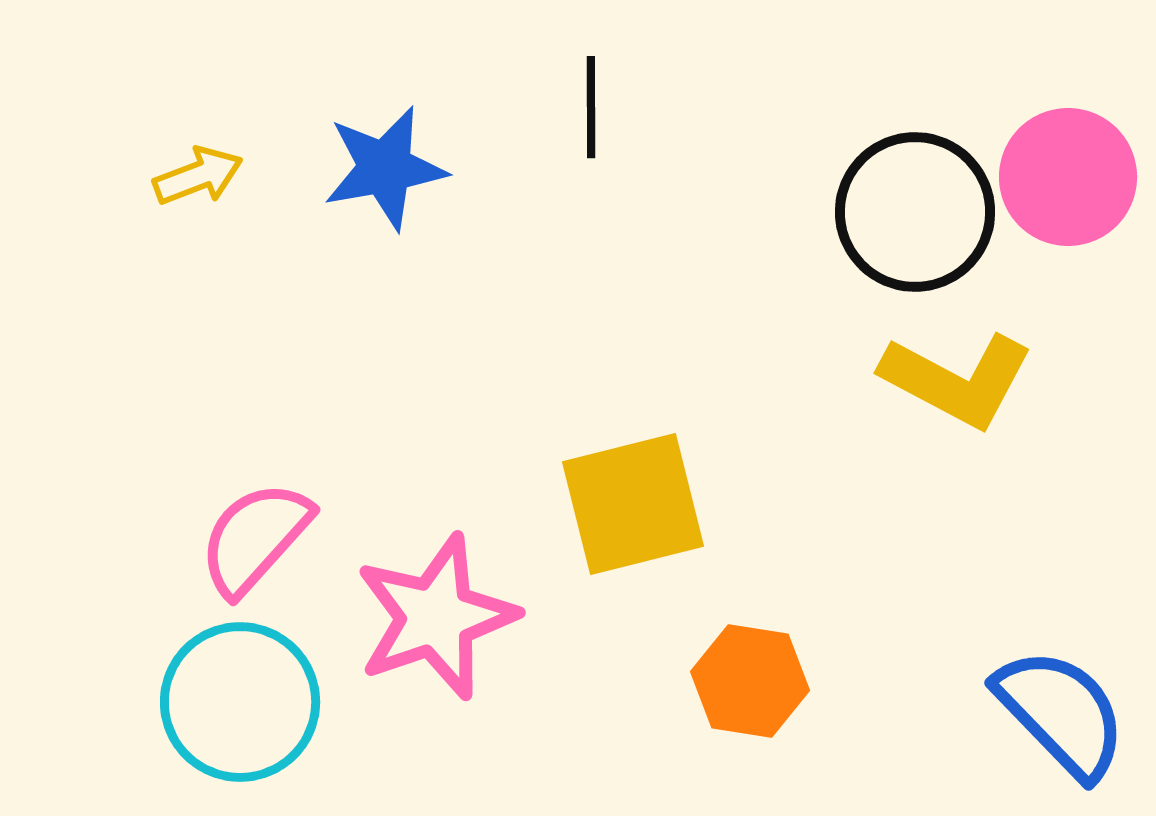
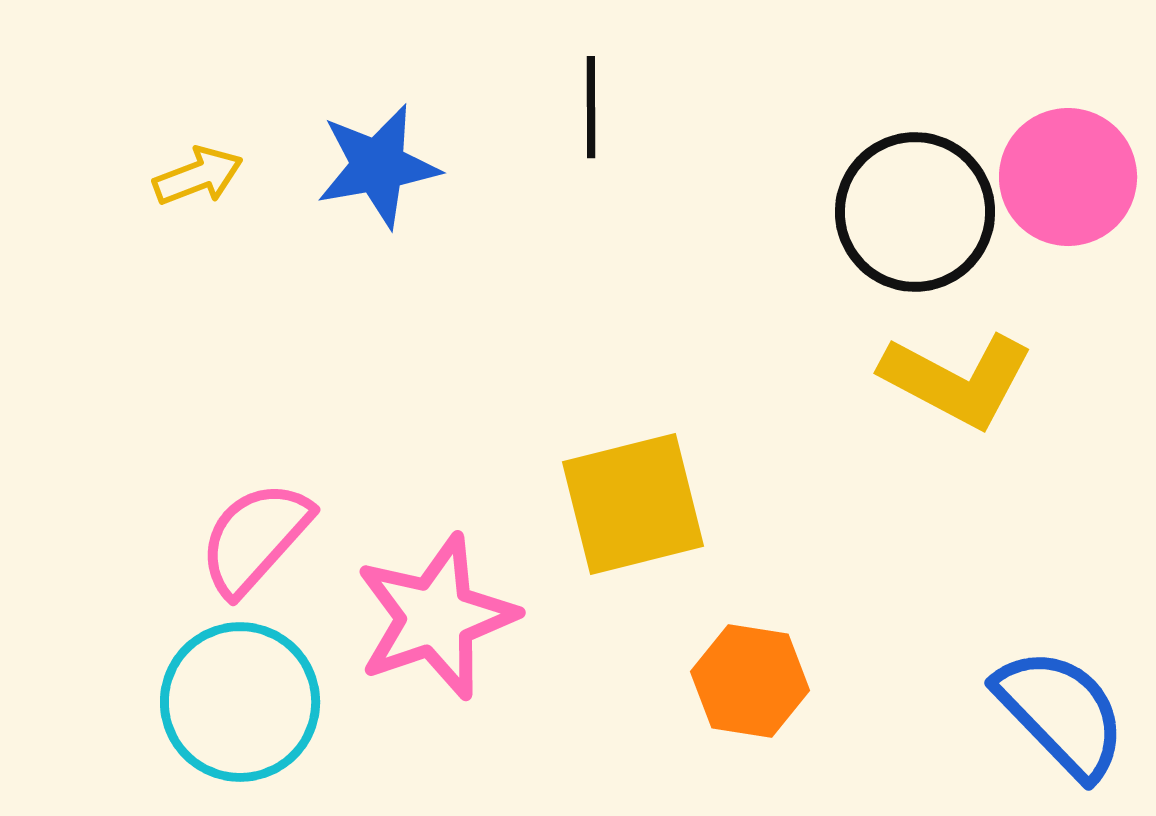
blue star: moved 7 px left, 2 px up
